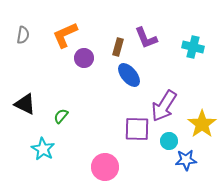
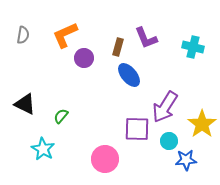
purple arrow: moved 1 px right, 1 px down
pink circle: moved 8 px up
